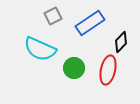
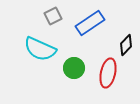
black diamond: moved 5 px right, 3 px down
red ellipse: moved 3 px down
